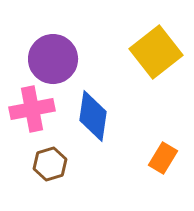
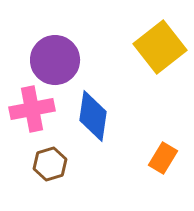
yellow square: moved 4 px right, 5 px up
purple circle: moved 2 px right, 1 px down
